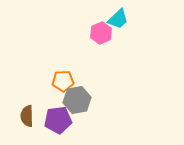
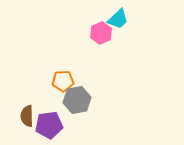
purple pentagon: moved 9 px left, 5 px down
